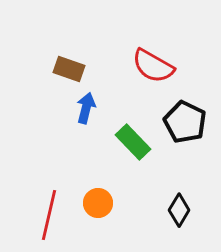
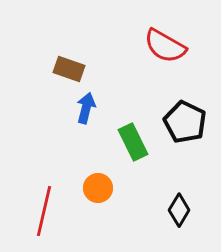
red semicircle: moved 12 px right, 20 px up
green rectangle: rotated 18 degrees clockwise
orange circle: moved 15 px up
red line: moved 5 px left, 4 px up
